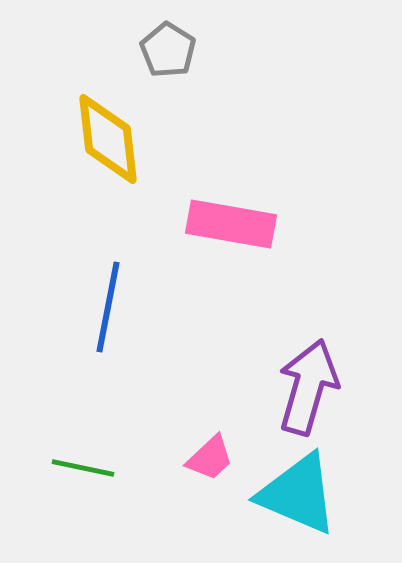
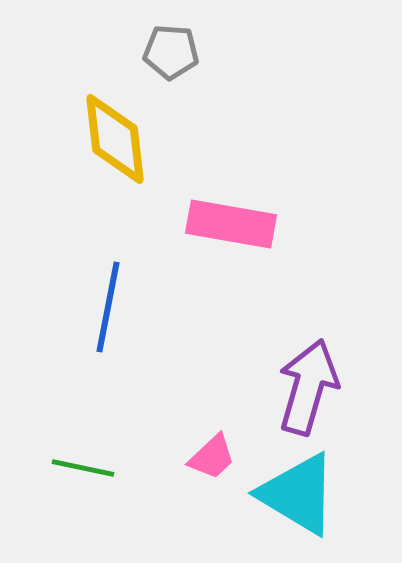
gray pentagon: moved 3 px right, 2 px down; rotated 28 degrees counterclockwise
yellow diamond: moved 7 px right
pink trapezoid: moved 2 px right, 1 px up
cyan triangle: rotated 8 degrees clockwise
